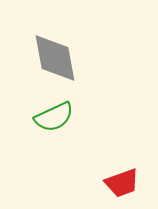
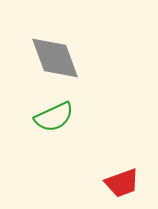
gray diamond: rotated 10 degrees counterclockwise
